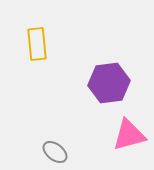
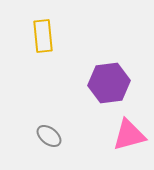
yellow rectangle: moved 6 px right, 8 px up
gray ellipse: moved 6 px left, 16 px up
